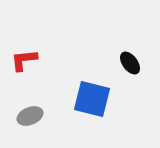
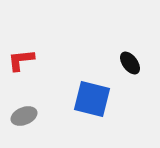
red L-shape: moved 3 px left
gray ellipse: moved 6 px left
